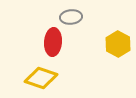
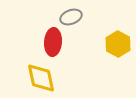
gray ellipse: rotated 15 degrees counterclockwise
yellow diamond: rotated 60 degrees clockwise
